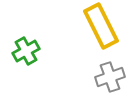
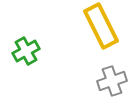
gray cross: moved 2 px right, 4 px down
